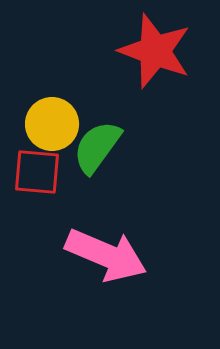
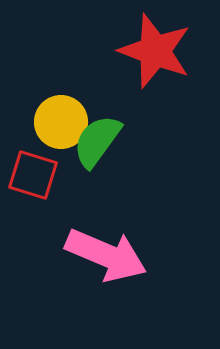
yellow circle: moved 9 px right, 2 px up
green semicircle: moved 6 px up
red square: moved 4 px left, 3 px down; rotated 12 degrees clockwise
